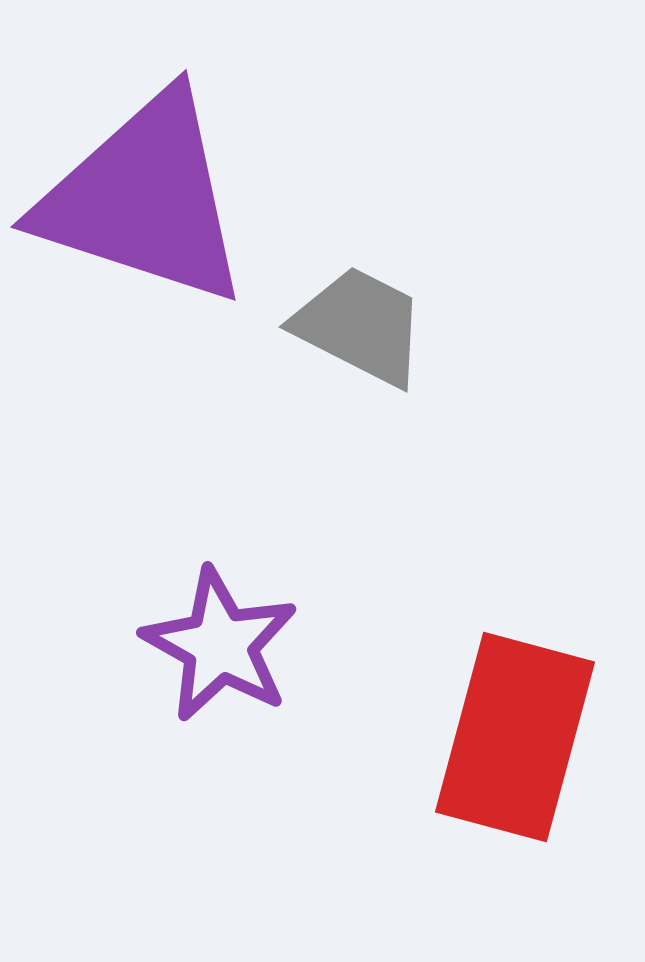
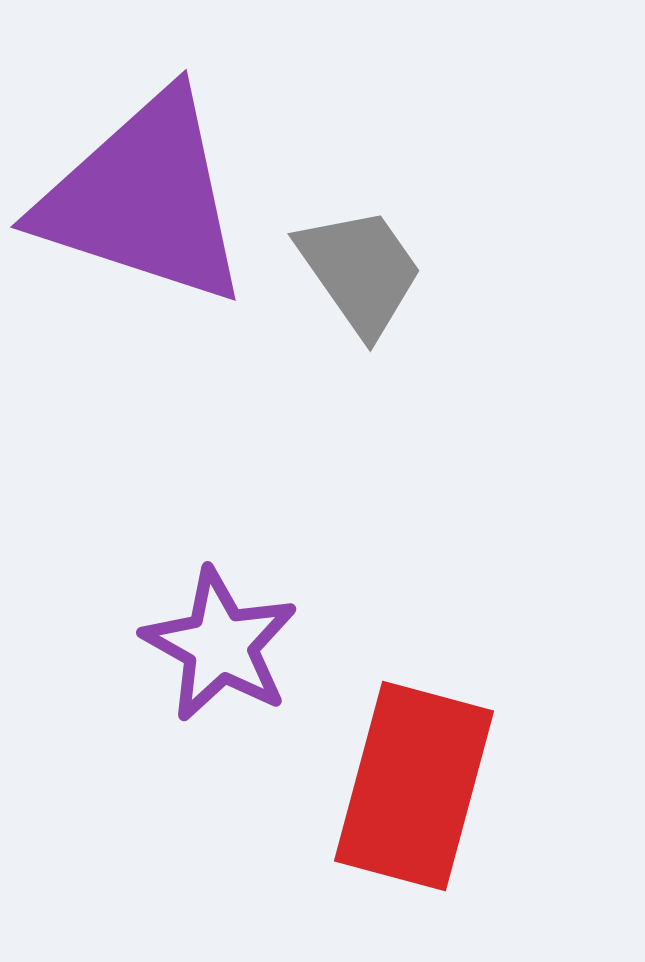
gray trapezoid: moved 55 px up; rotated 28 degrees clockwise
red rectangle: moved 101 px left, 49 px down
